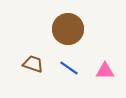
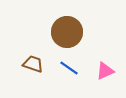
brown circle: moved 1 px left, 3 px down
pink triangle: rotated 24 degrees counterclockwise
